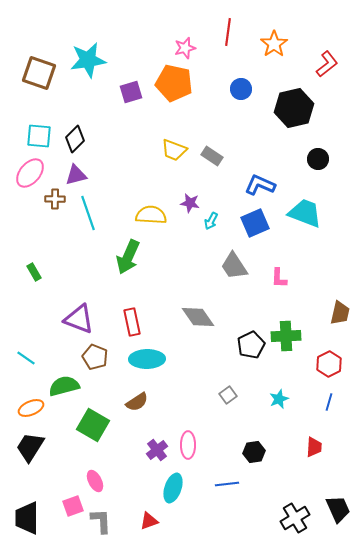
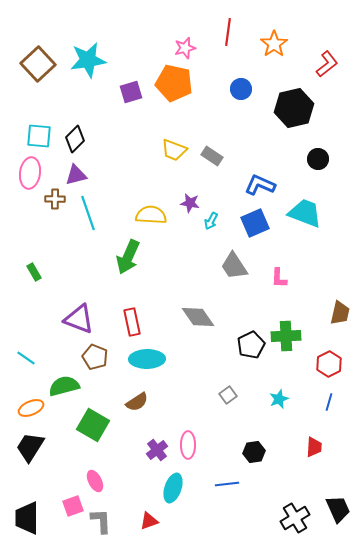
brown square at (39, 73): moved 1 px left, 9 px up; rotated 28 degrees clockwise
pink ellipse at (30, 173): rotated 32 degrees counterclockwise
